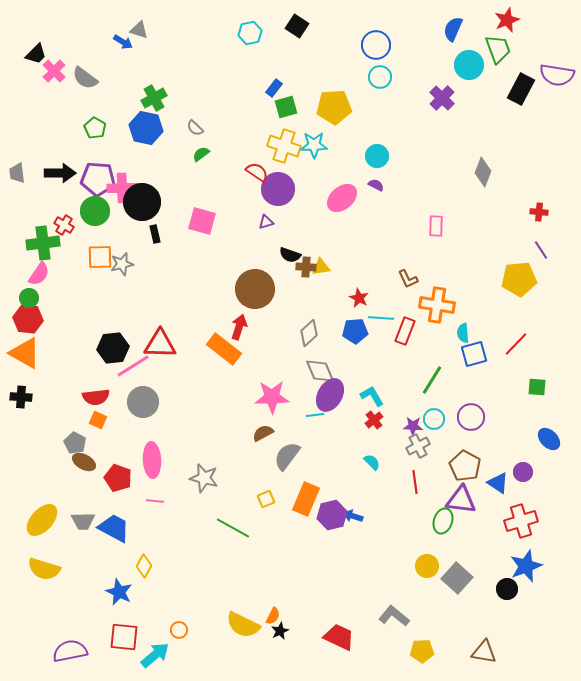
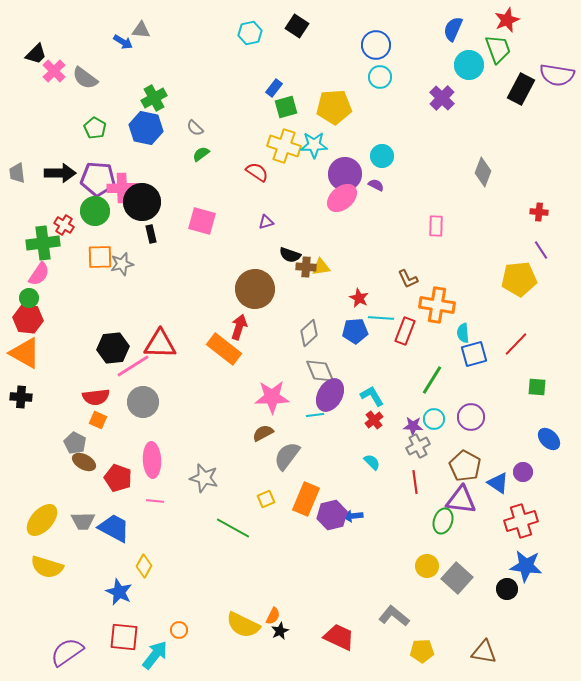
gray triangle at (139, 30): moved 2 px right; rotated 12 degrees counterclockwise
cyan circle at (377, 156): moved 5 px right
purple circle at (278, 189): moved 67 px right, 15 px up
black rectangle at (155, 234): moved 4 px left
blue arrow at (353, 516): rotated 24 degrees counterclockwise
blue star at (526, 566): rotated 28 degrees clockwise
yellow semicircle at (44, 569): moved 3 px right, 2 px up
purple semicircle at (70, 651): moved 3 px left, 1 px down; rotated 24 degrees counterclockwise
cyan arrow at (155, 655): rotated 12 degrees counterclockwise
